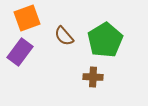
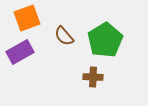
purple rectangle: rotated 24 degrees clockwise
